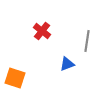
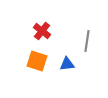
blue triangle: rotated 14 degrees clockwise
orange square: moved 22 px right, 17 px up
